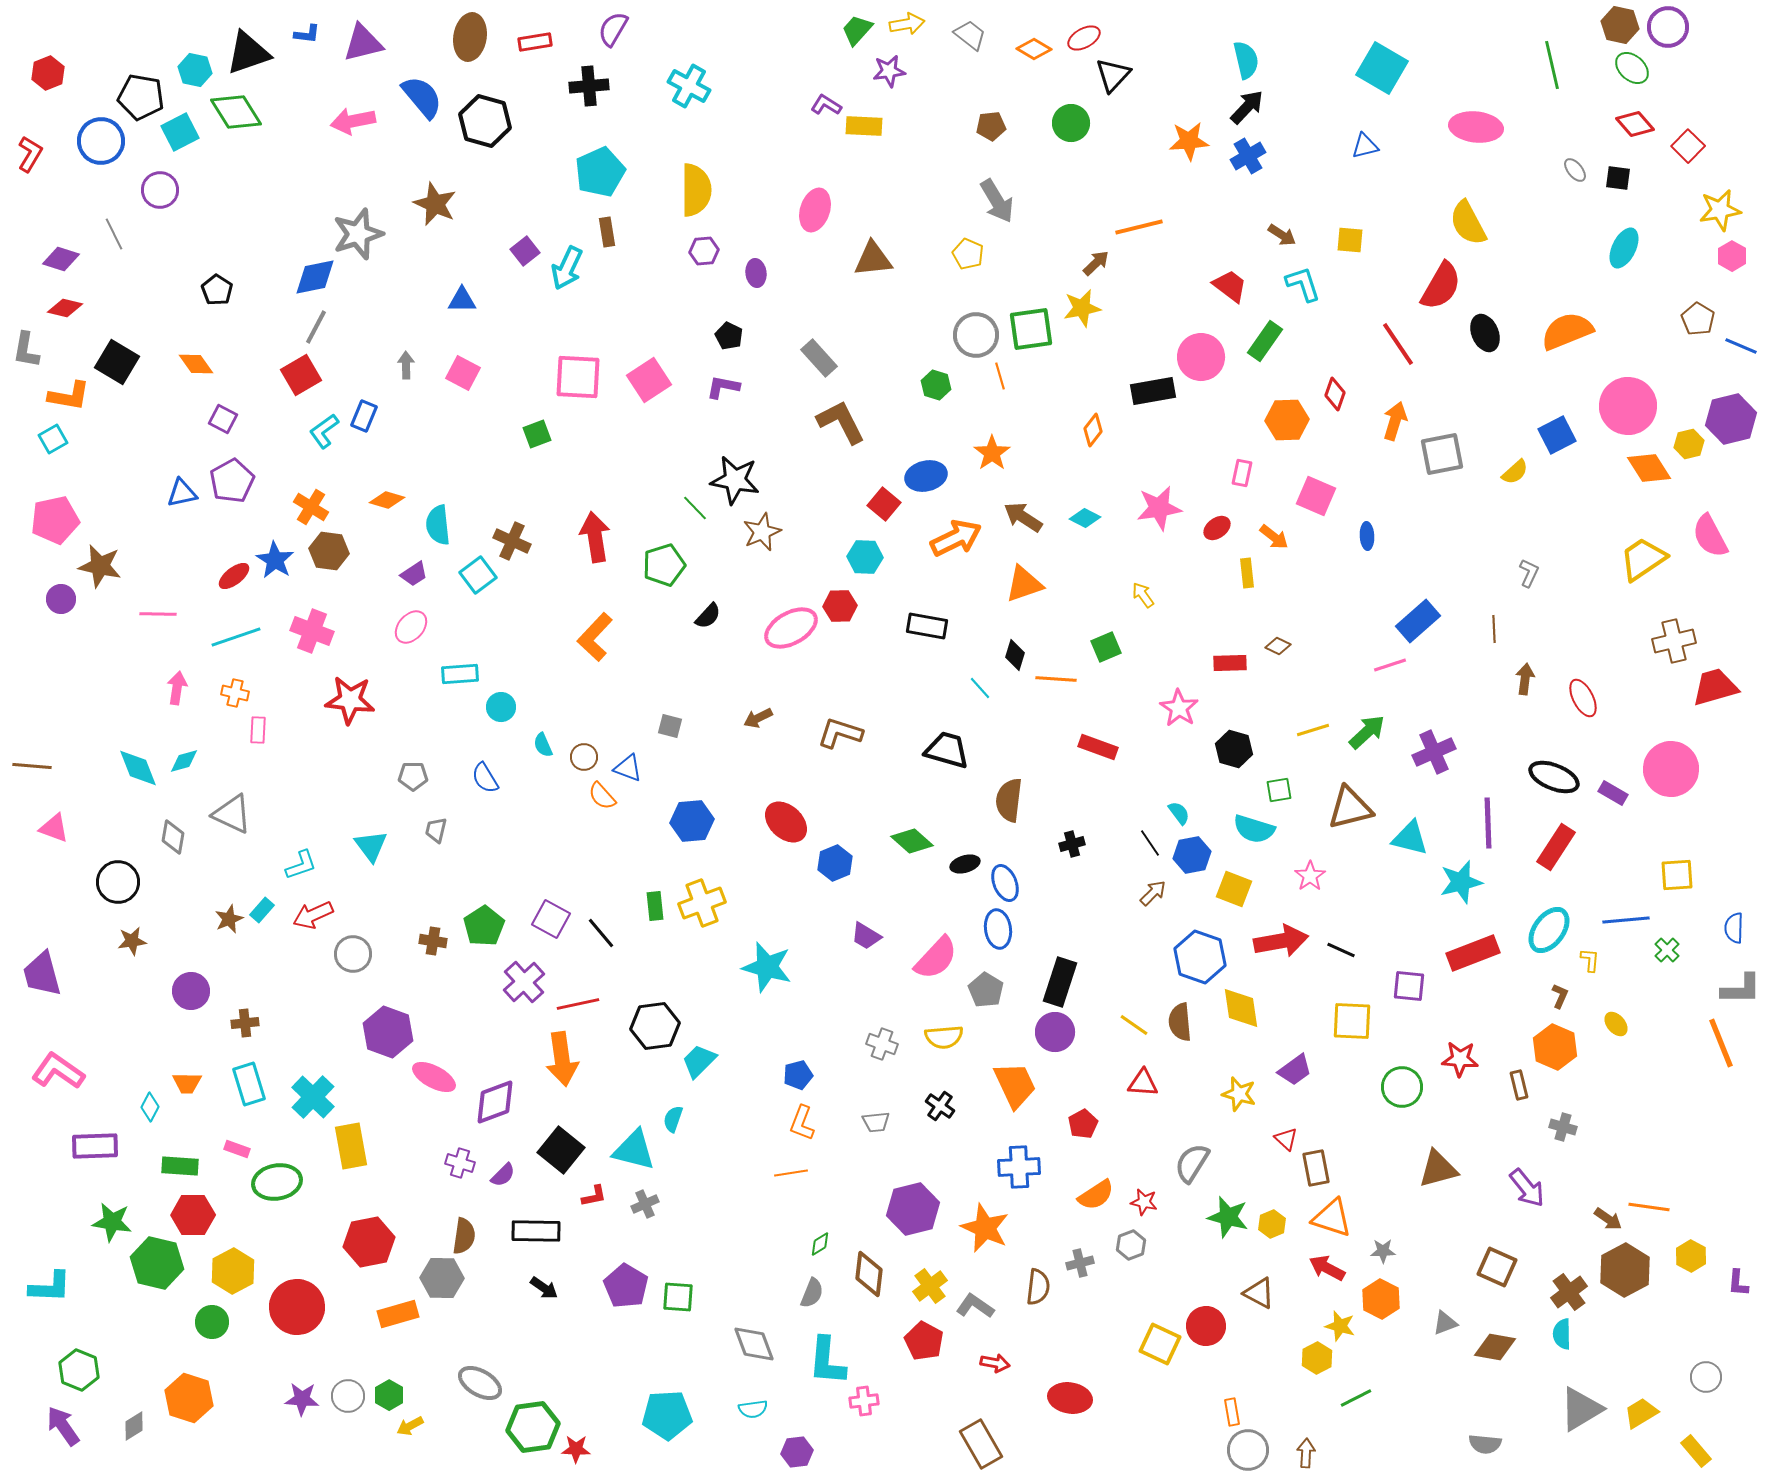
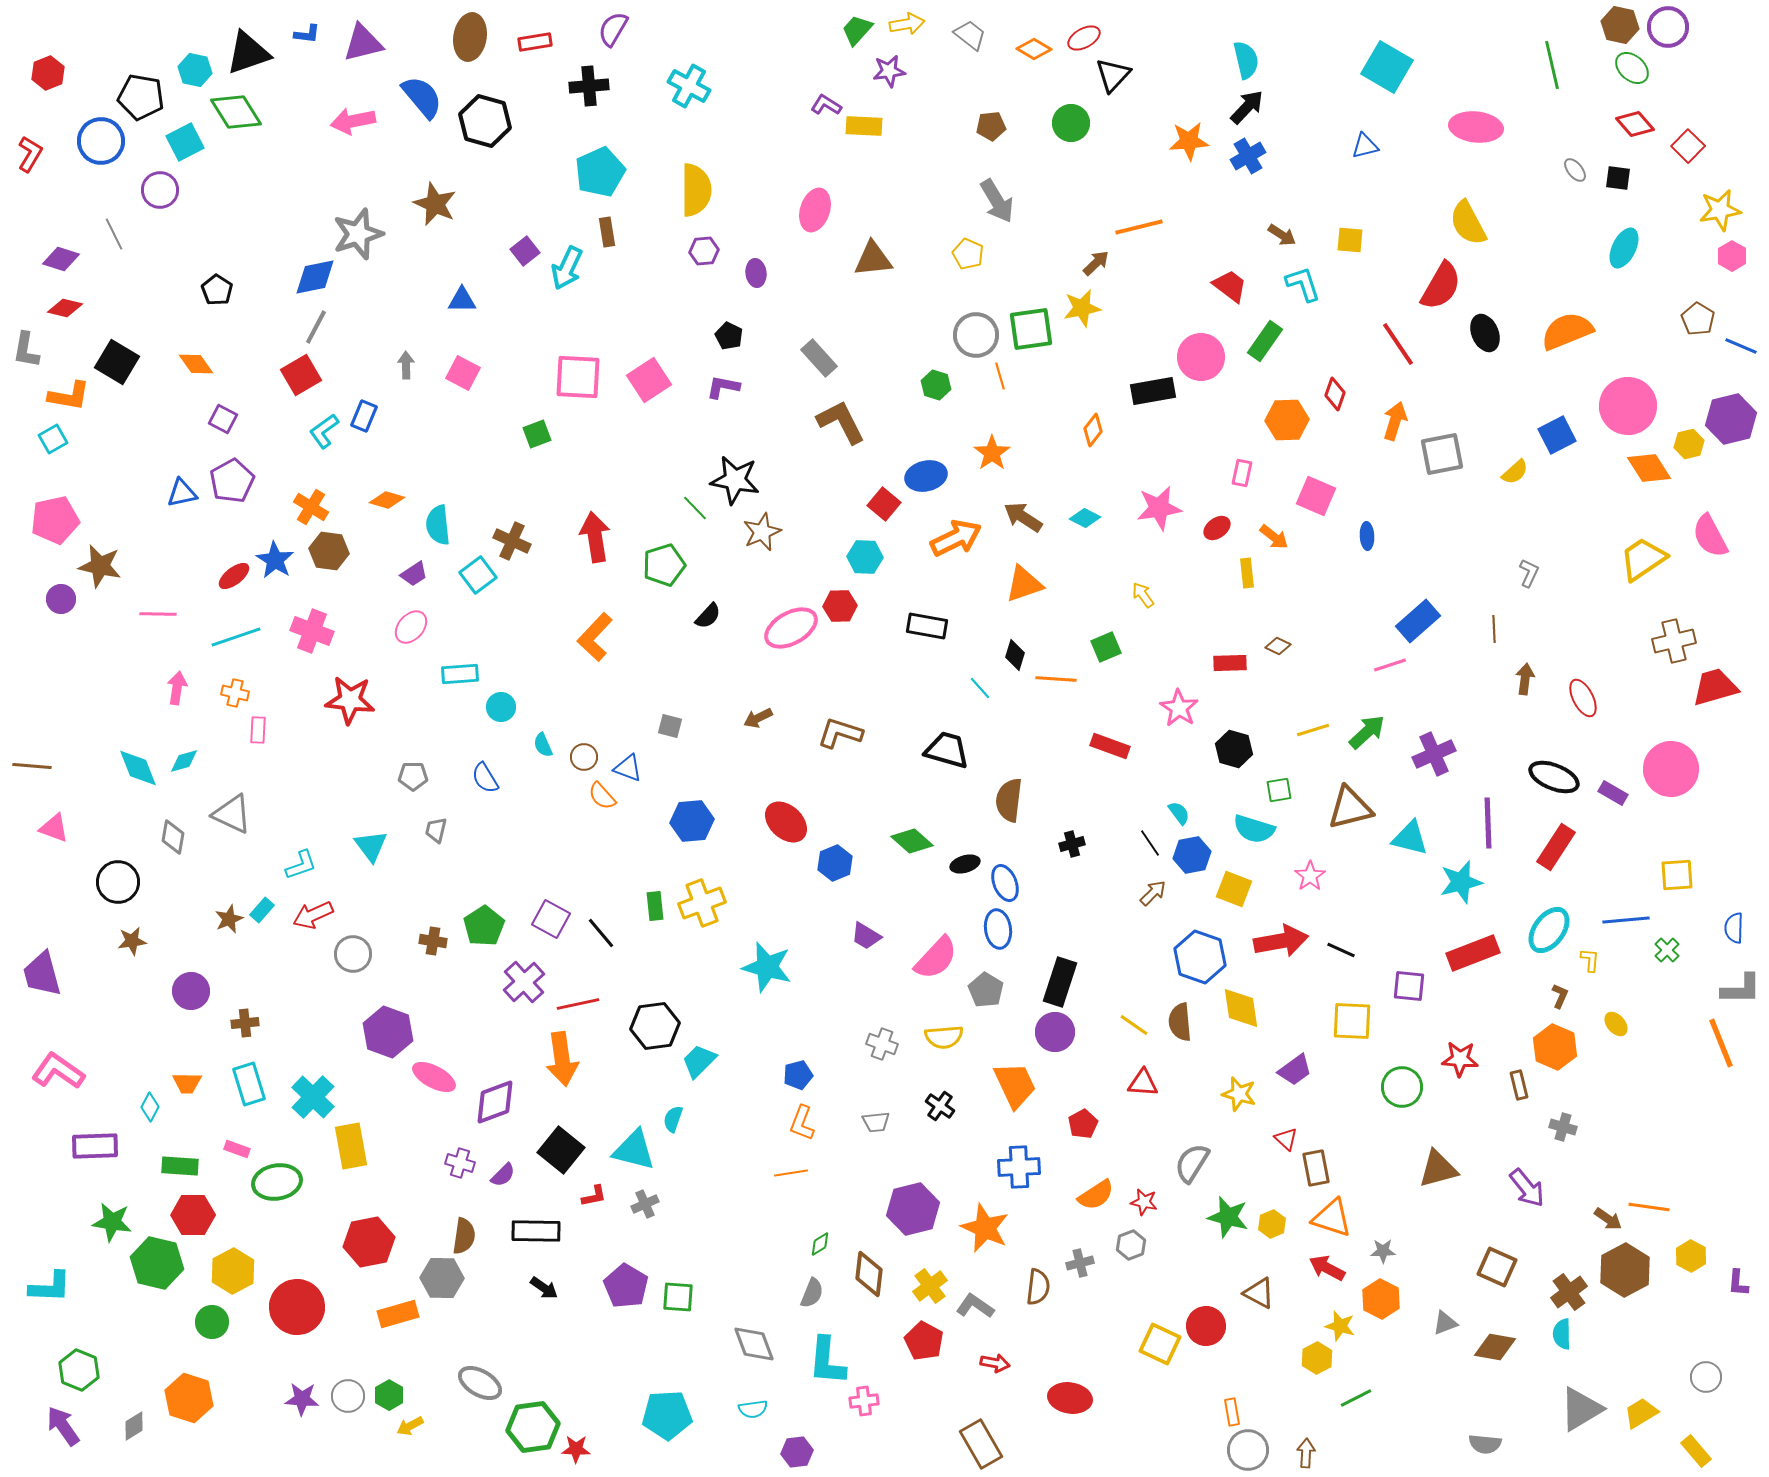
cyan square at (1382, 68): moved 5 px right, 1 px up
cyan square at (180, 132): moved 5 px right, 10 px down
red rectangle at (1098, 747): moved 12 px right, 1 px up
purple cross at (1434, 752): moved 2 px down
